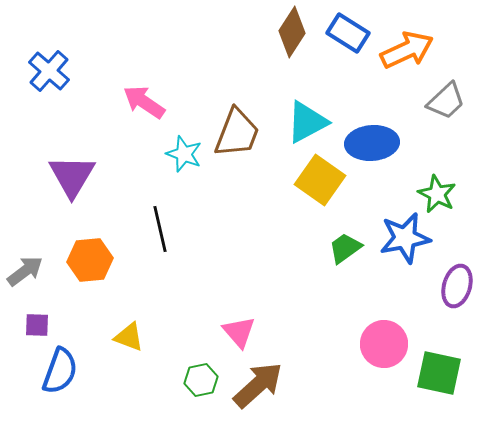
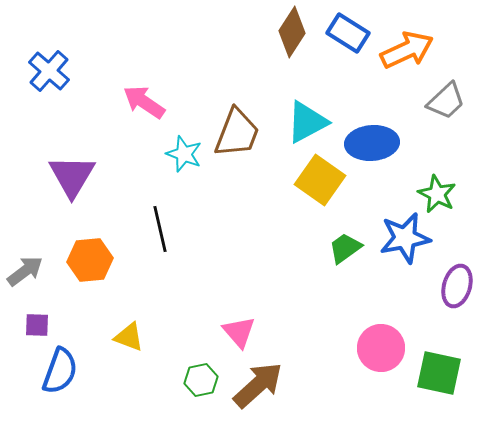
pink circle: moved 3 px left, 4 px down
